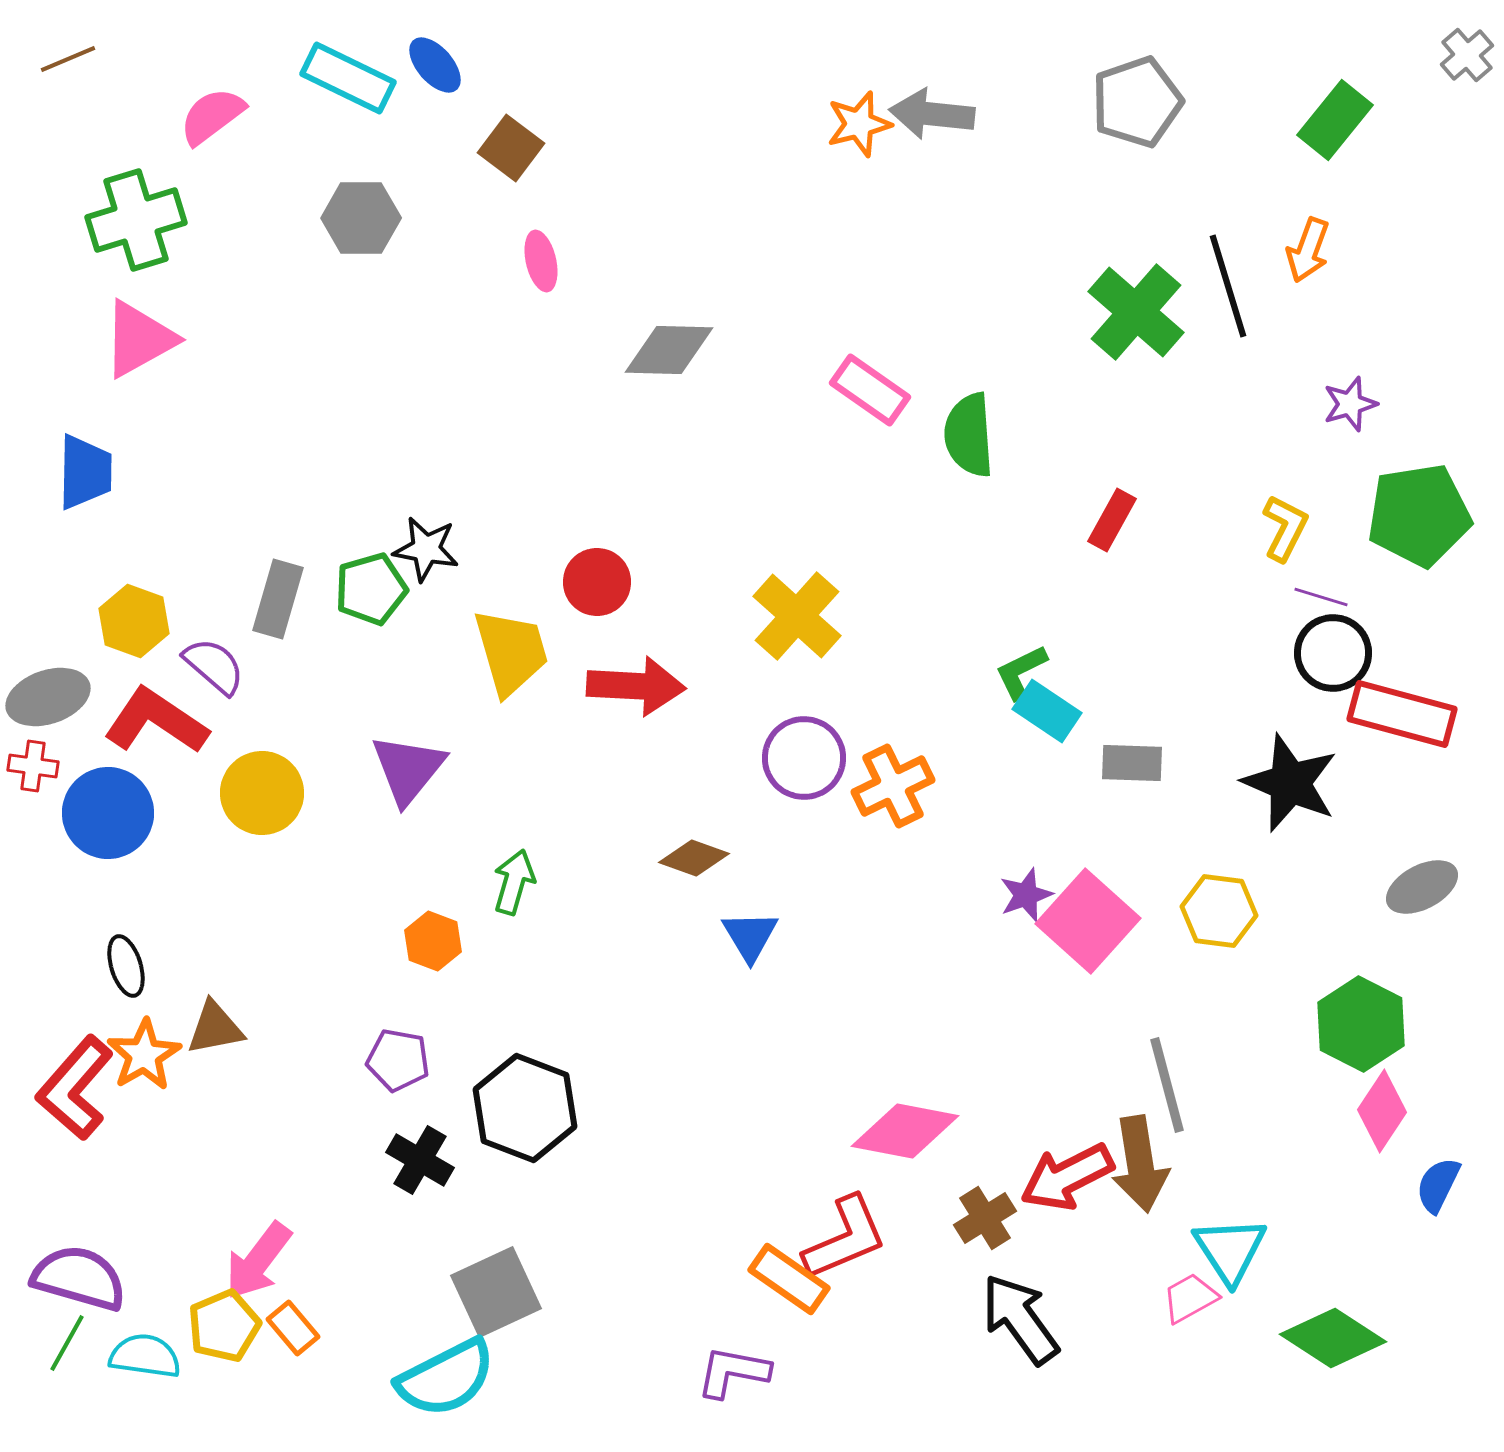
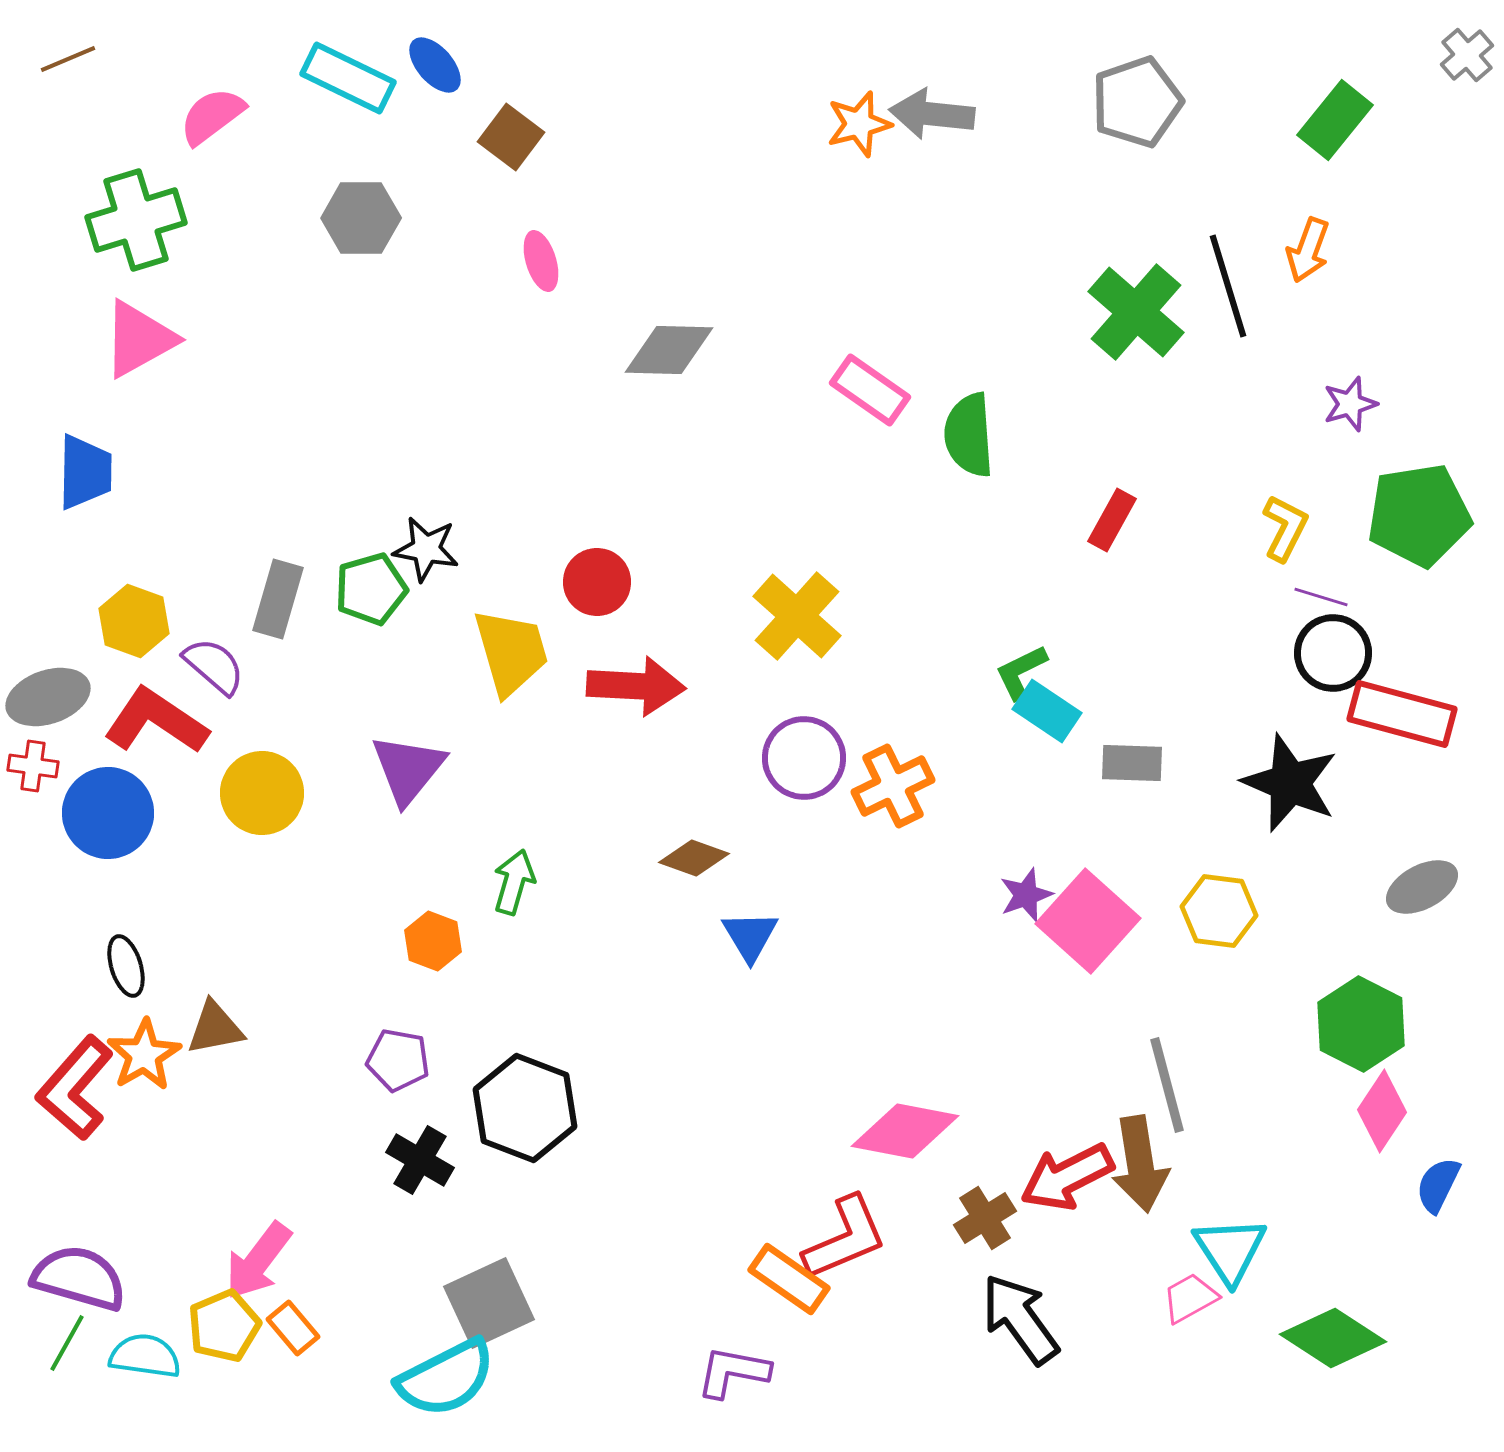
brown square at (511, 148): moved 11 px up
pink ellipse at (541, 261): rotated 4 degrees counterclockwise
gray square at (496, 1292): moved 7 px left, 11 px down
